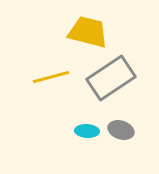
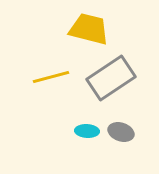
yellow trapezoid: moved 1 px right, 3 px up
gray ellipse: moved 2 px down
